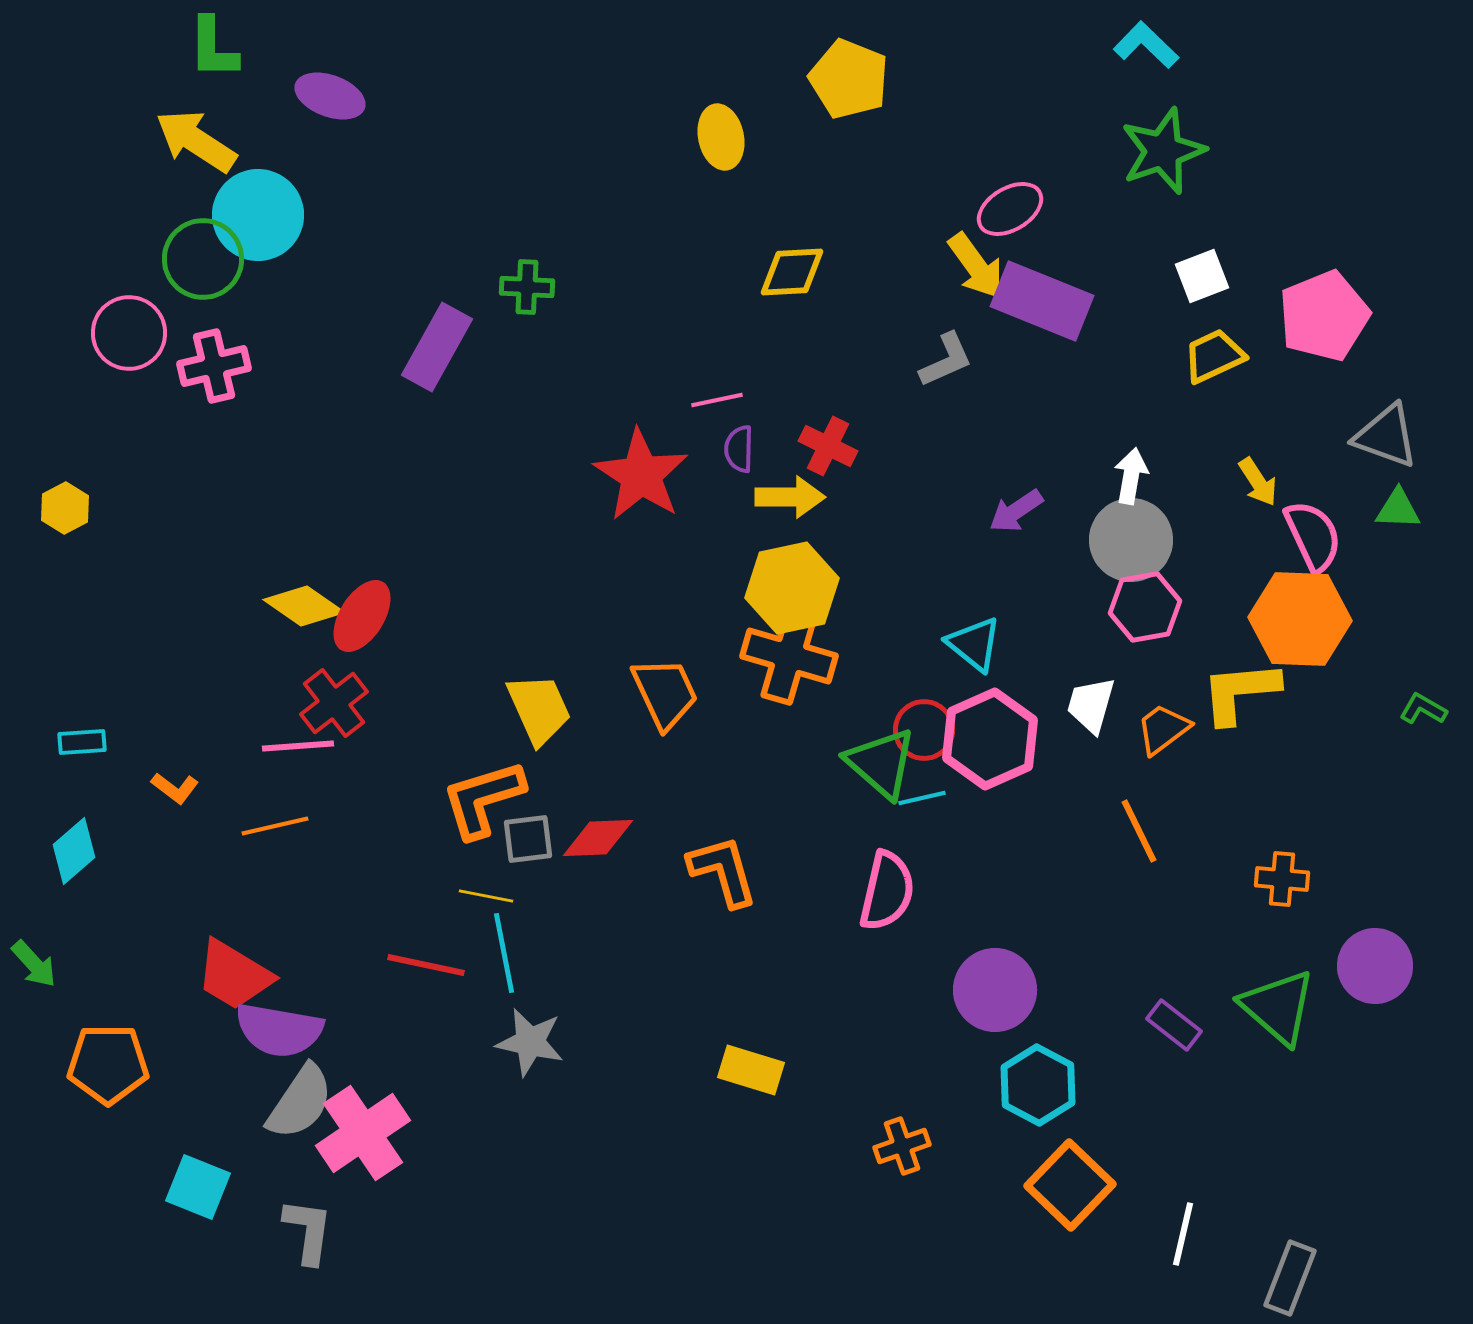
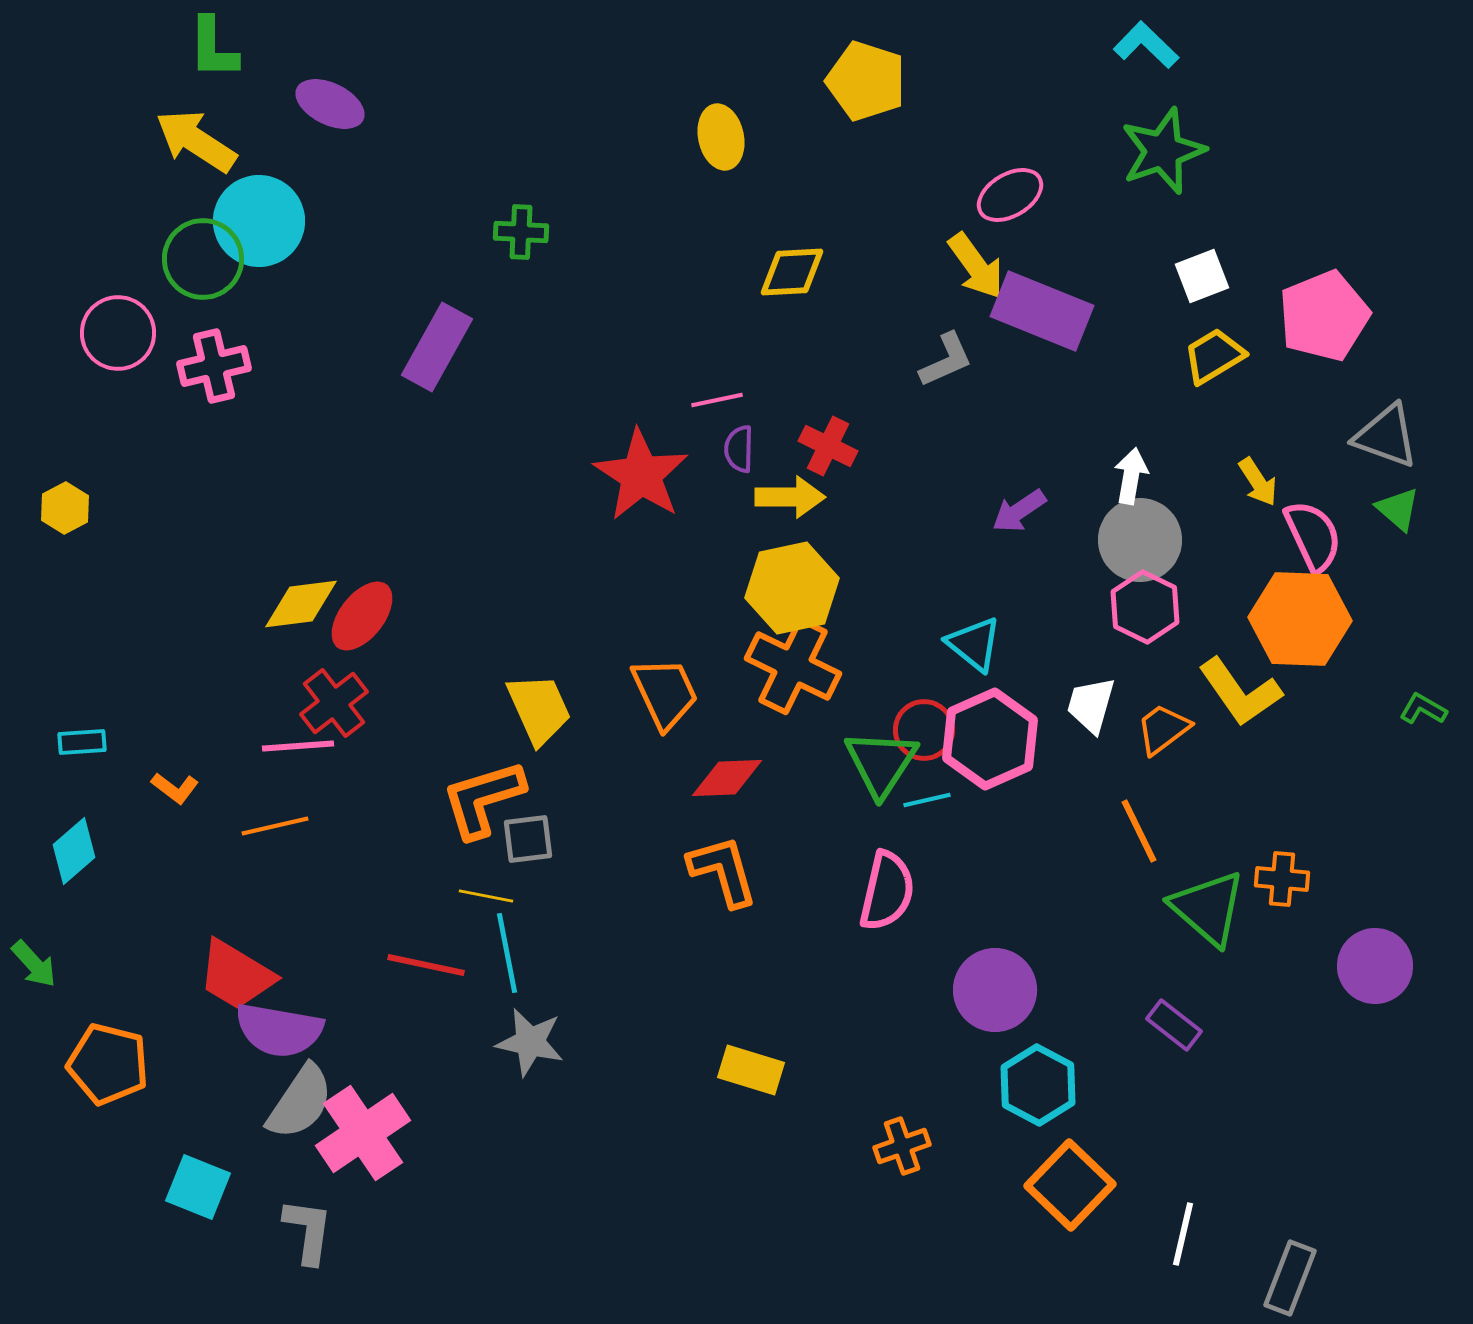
yellow pentagon at (849, 79): moved 17 px right, 2 px down; rotated 4 degrees counterclockwise
purple ellipse at (330, 96): moved 8 px down; rotated 6 degrees clockwise
pink ellipse at (1010, 209): moved 14 px up
cyan circle at (258, 215): moved 1 px right, 6 px down
green cross at (527, 287): moved 6 px left, 55 px up
purple rectangle at (1042, 301): moved 10 px down
pink circle at (129, 333): moved 11 px left
yellow trapezoid at (1214, 356): rotated 6 degrees counterclockwise
green triangle at (1398, 509): rotated 39 degrees clockwise
purple arrow at (1016, 511): moved 3 px right
gray circle at (1131, 540): moved 9 px right
yellow diamond at (304, 606): moved 3 px left, 2 px up; rotated 42 degrees counterclockwise
pink hexagon at (1145, 607): rotated 24 degrees counterclockwise
red ellipse at (362, 616): rotated 6 degrees clockwise
orange cross at (789, 656): moved 4 px right, 10 px down; rotated 10 degrees clockwise
yellow L-shape at (1240, 692): rotated 120 degrees counterclockwise
green triangle at (881, 763): rotated 22 degrees clockwise
cyan line at (922, 798): moved 5 px right, 2 px down
red diamond at (598, 838): moved 129 px right, 60 px up
cyan line at (504, 953): moved 3 px right
red trapezoid at (234, 975): moved 2 px right
green triangle at (1278, 1007): moved 70 px left, 99 px up
orange pentagon at (108, 1064): rotated 14 degrees clockwise
